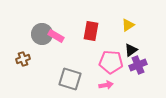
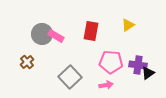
black triangle: moved 17 px right, 23 px down
brown cross: moved 4 px right, 3 px down; rotated 24 degrees counterclockwise
purple cross: rotated 30 degrees clockwise
gray square: moved 2 px up; rotated 30 degrees clockwise
